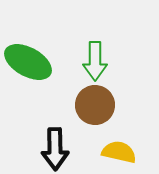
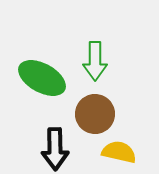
green ellipse: moved 14 px right, 16 px down
brown circle: moved 9 px down
